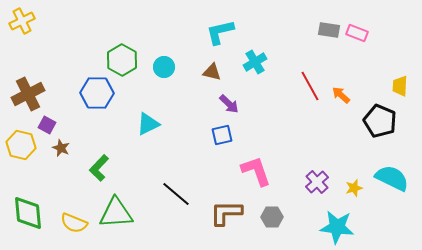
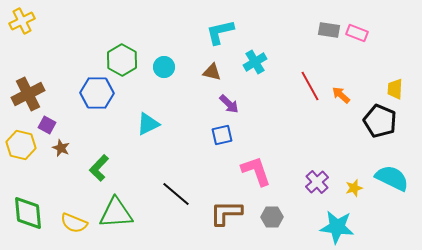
yellow trapezoid: moved 5 px left, 3 px down
